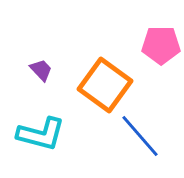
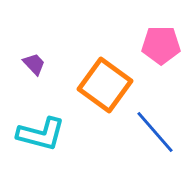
purple trapezoid: moved 7 px left, 6 px up
blue line: moved 15 px right, 4 px up
